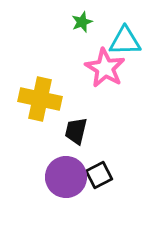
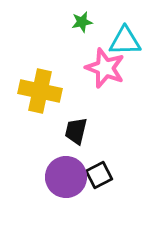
green star: rotated 10 degrees clockwise
pink star: rotated 9 degrees counterclockwise
yellow cross: moved 8 px up
